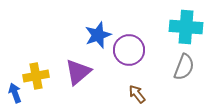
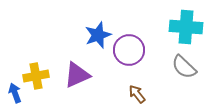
gray semicircle: rotated 112 degrees clockwise
purple triangle: moved 1 px left, 3 px down; rotated 16 degrees clockwise
